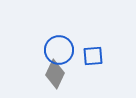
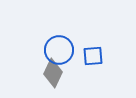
gray diamond: moved 2 px left, 1 px up
